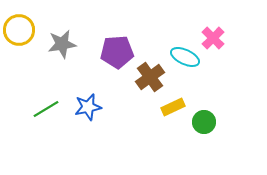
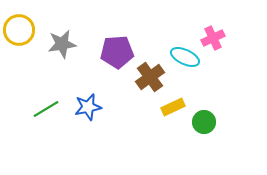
pink cross: rotated 20 degrees clockwise
